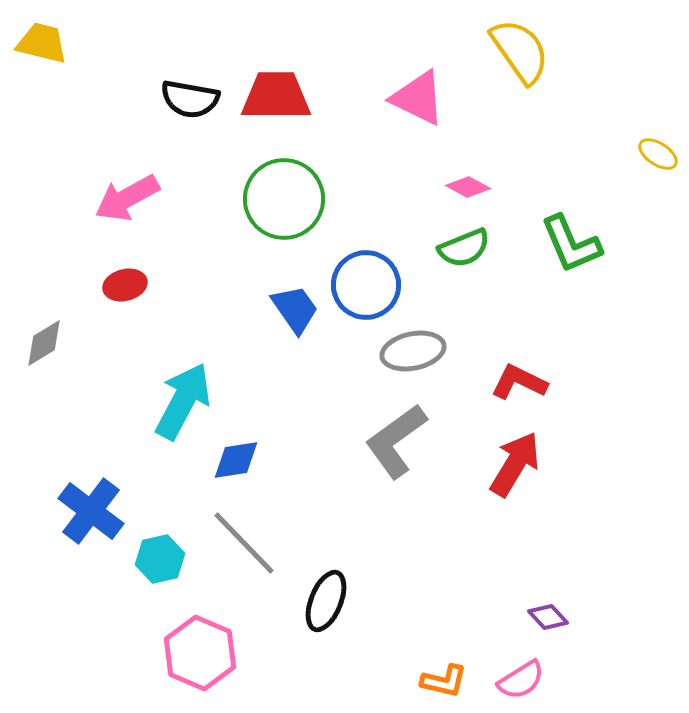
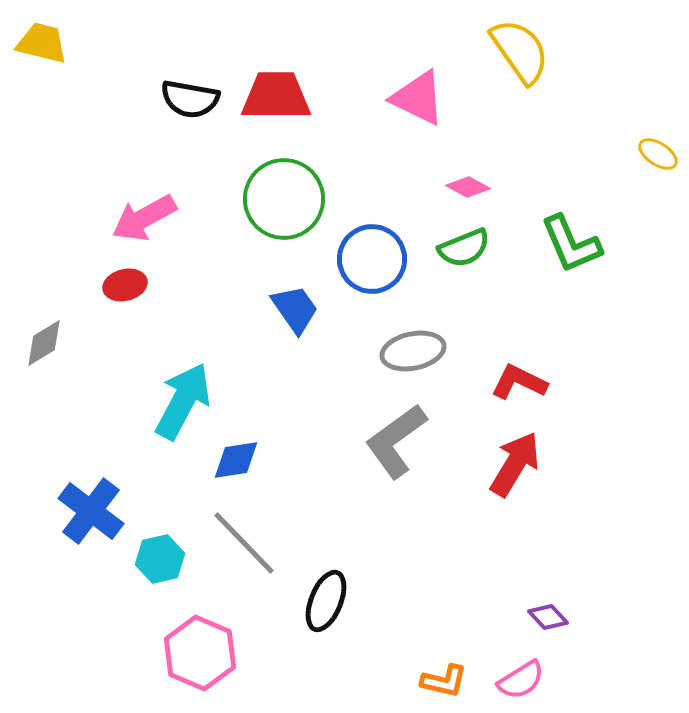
pink arrow: moved 17 px right, 20 px down
blue circle: moved 6 px right, 26 px up
